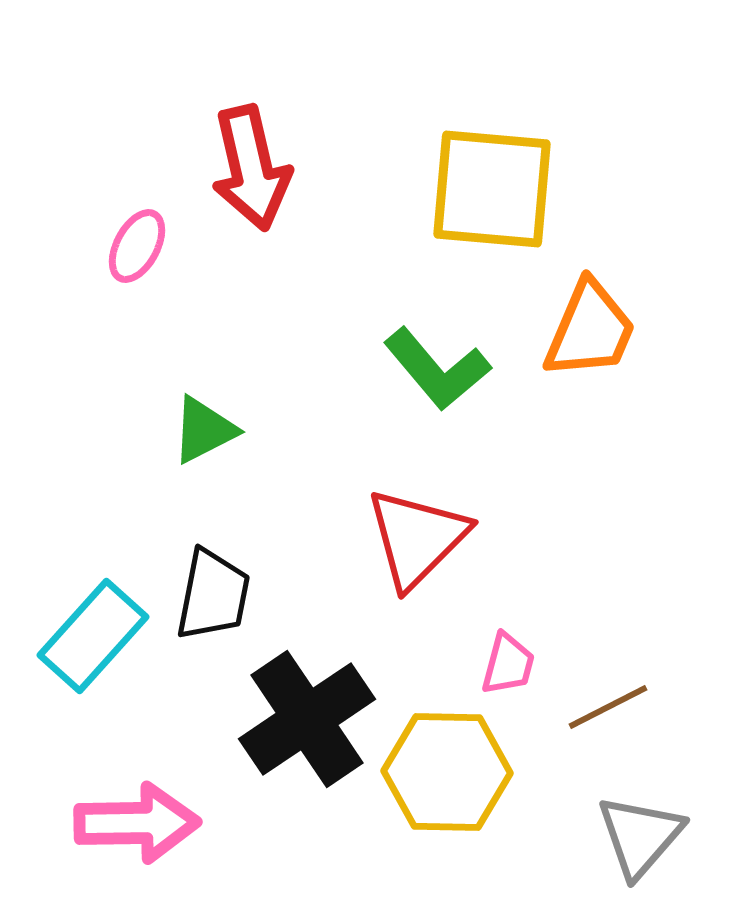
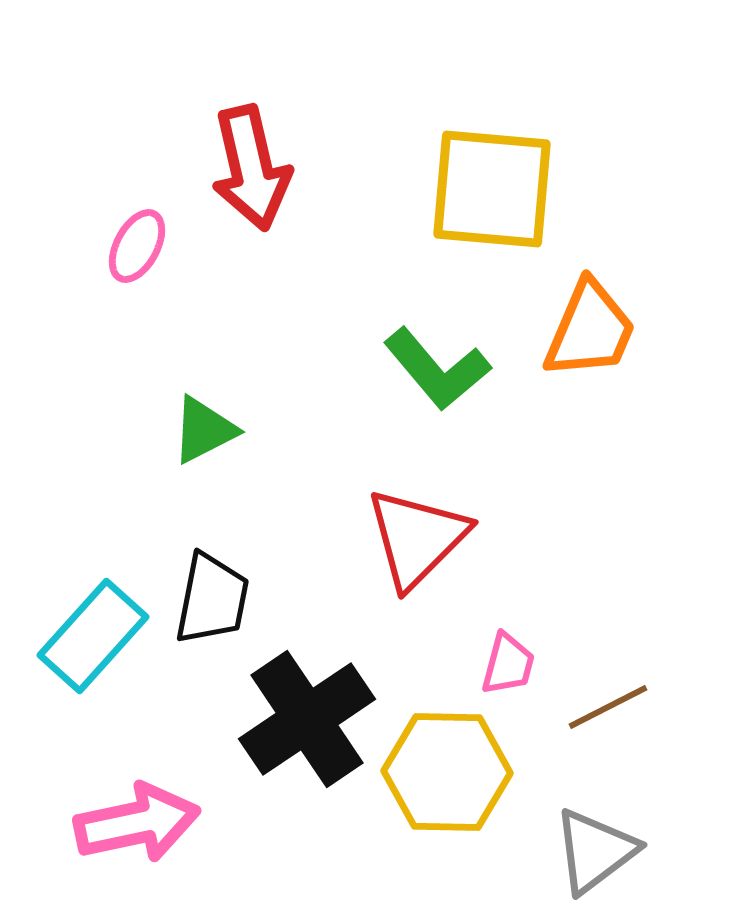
black trapezoid: moved 1 px left, 4 px down
pink arrow: rotated 11 degrees counterclockwise
gray triangle: moved 45 px left, 15 px down; rotated 12 degrees clockwise
